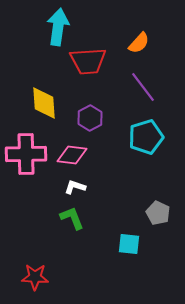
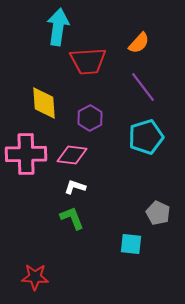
cyan square: moved 2 px right
